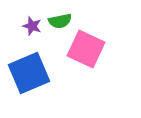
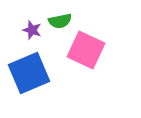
purple star: moved 4 px down
pink square: moved 1 px down
